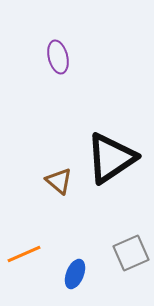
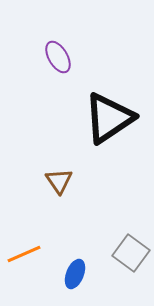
purple ellipse: rotated 16 degrees counterclockwise
black triangle: moved 2 px left, 40 px up
brown triangle: rotated 16 degrees clockwise
gray square: rotated 30 degrees counterclockwise
